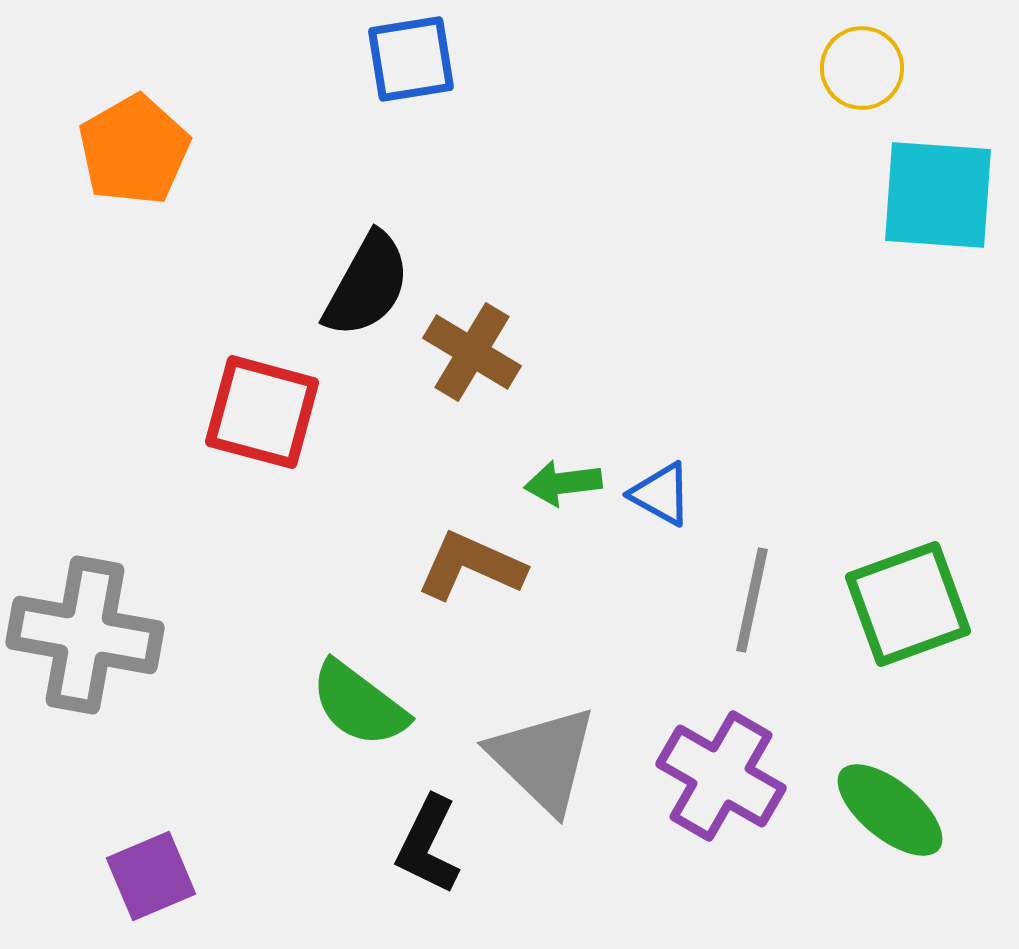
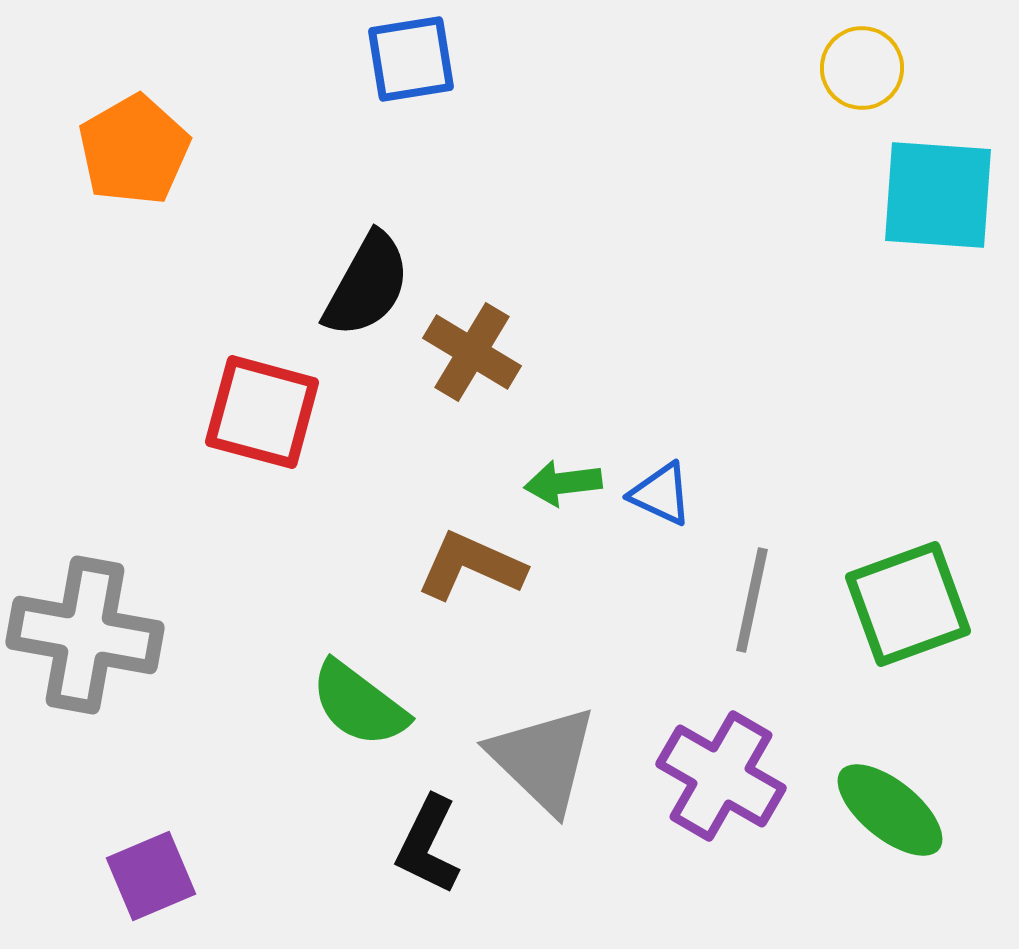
blue triangle: rotated 4 degrees counterclockwise
